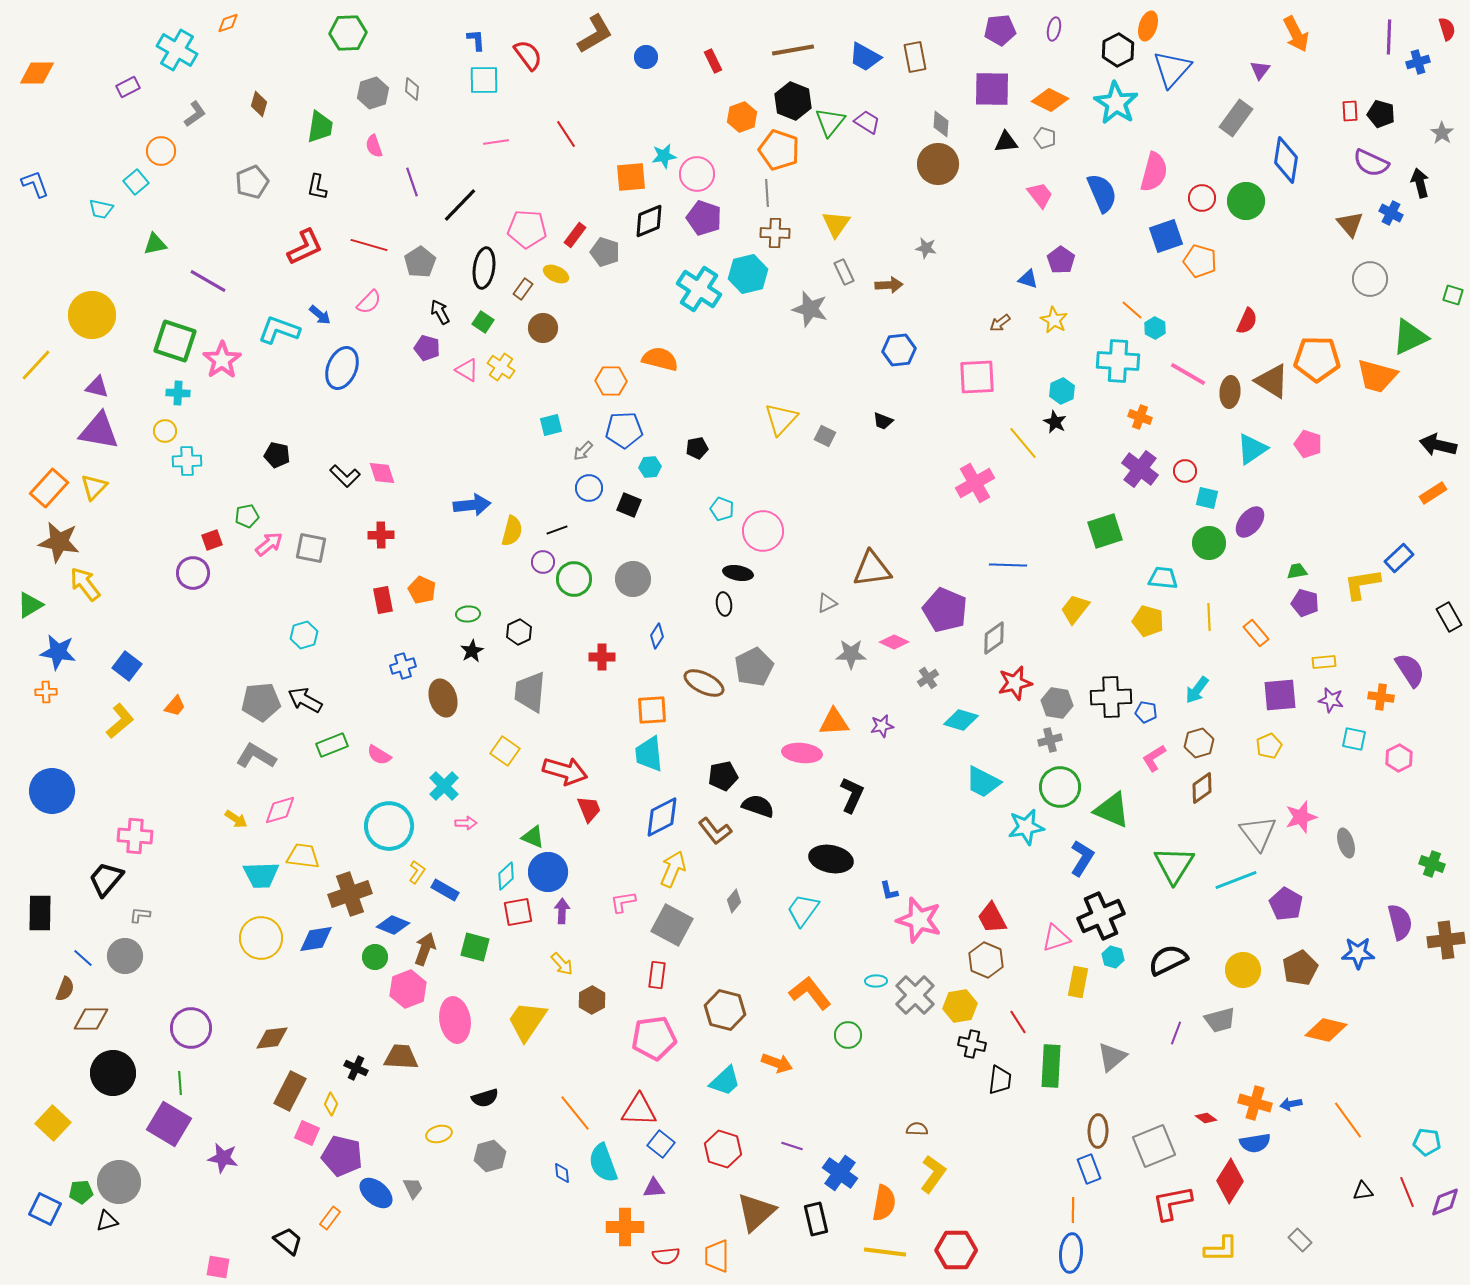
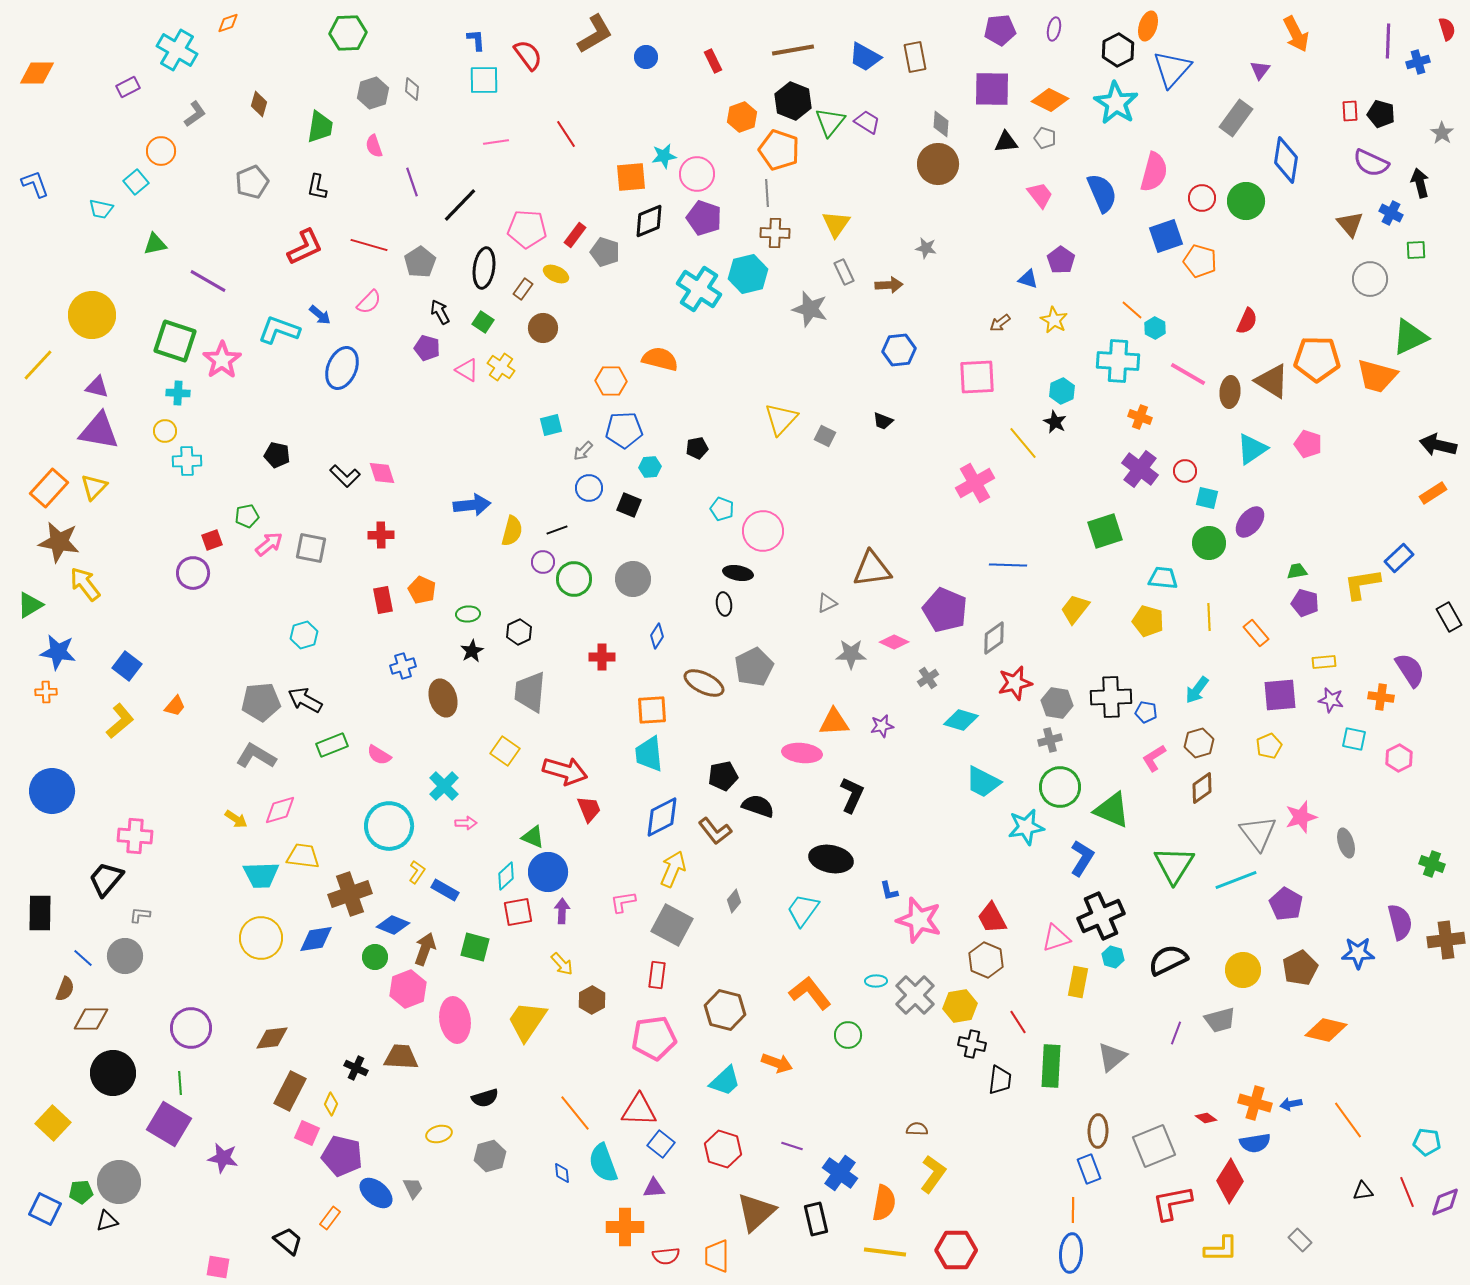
purple line at (1389, 37): moved 1 px left, 4 px down
green square at (1453, 295): moved 37 px left, 45 px up; rotated 20 degrees counterclockwise
yellow line at (36, 365): moved 2 px right
